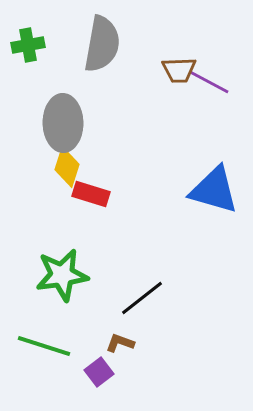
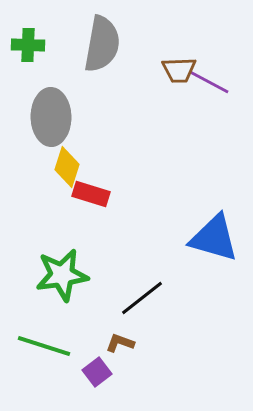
green cross: rotated 12 degrees clockwise
gray ellipse: moved 12 px left, 6 px up
blue triangle: moved 48 px down
purple square: moved 2 px left
